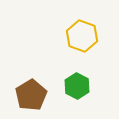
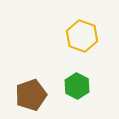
brown pentagon: rotated 12 degrees clockwise
